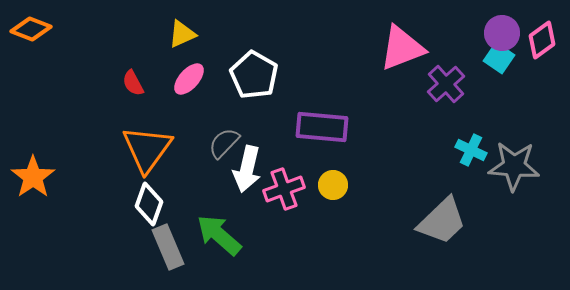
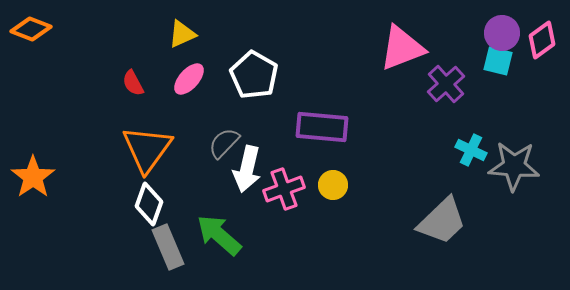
cyan square: moved 1 px left, 3 px down; rotated 20 degrees counterclockwise
